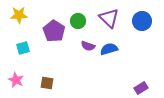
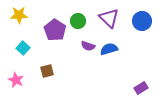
purple pentagon: moved 1 px right, 1 px up
cyan square: rotated 32 degrees counterclockwise
brown square: moved 12 px up; rotated 24 degrees counterclockwise
